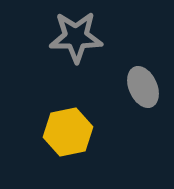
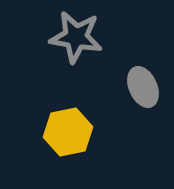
gray star: rotated 10 degrees clockwise
